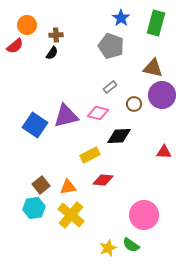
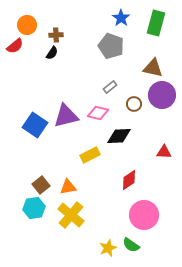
red diamond: moved 26 px right; rotated 40 degrees counterclockwise
